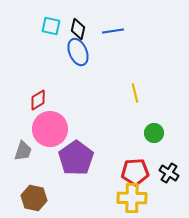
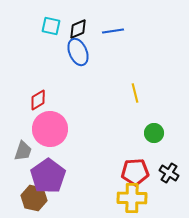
black diamond: rotated 55 degrees clockwise
purple pentagon: moved 28 px left, 18 px down
